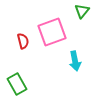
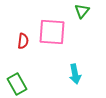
pink square: rotated 24 degrees clockwise
red semicircle: rotated 21 degrees clockwise
cyan arrow: moved 13 px down
